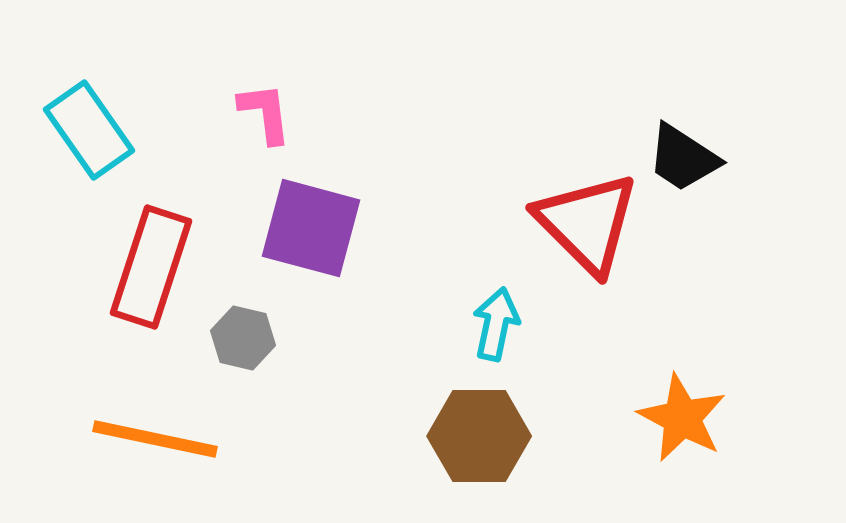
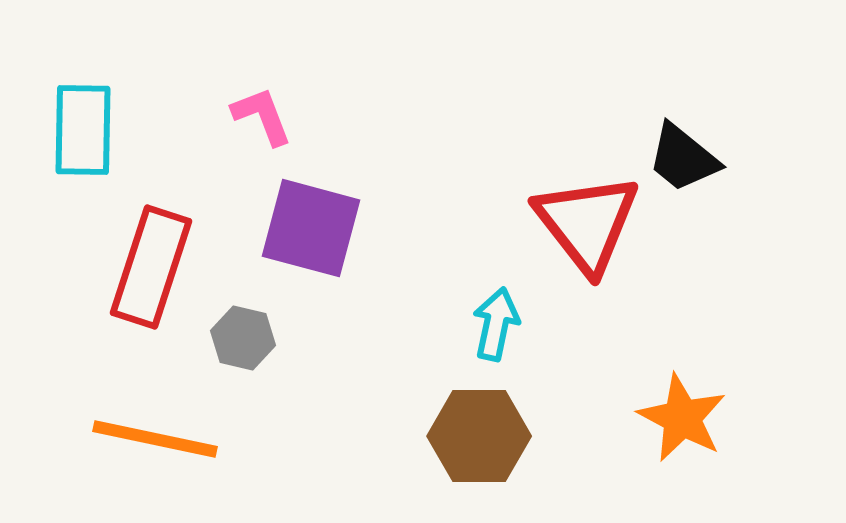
pink L-shape: moved 3 px left, 3 px down; rotated 14 degrees counterclockwise
cyan rectangle: moved 6 px left; rotated 36 degrees clockwise
black trapezoid: rotated 6 degrees clockwise
red triangle: rotated 7 degrees clockwise
